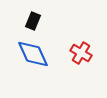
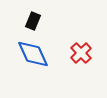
red cross: rotated 15 degrees clockwise
